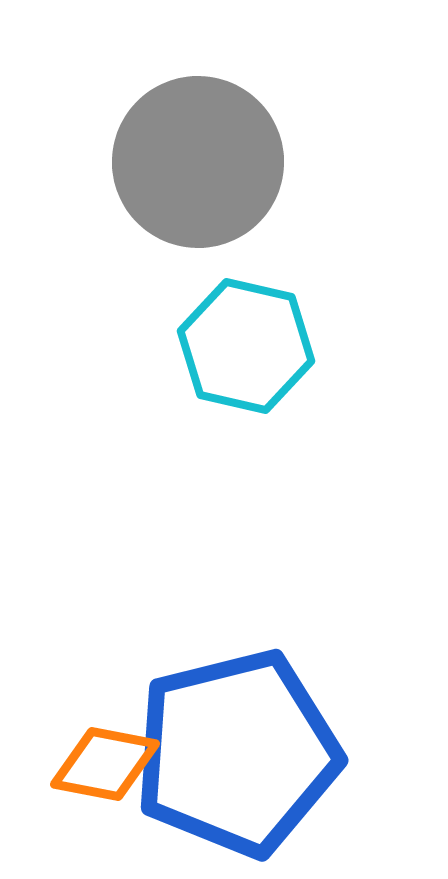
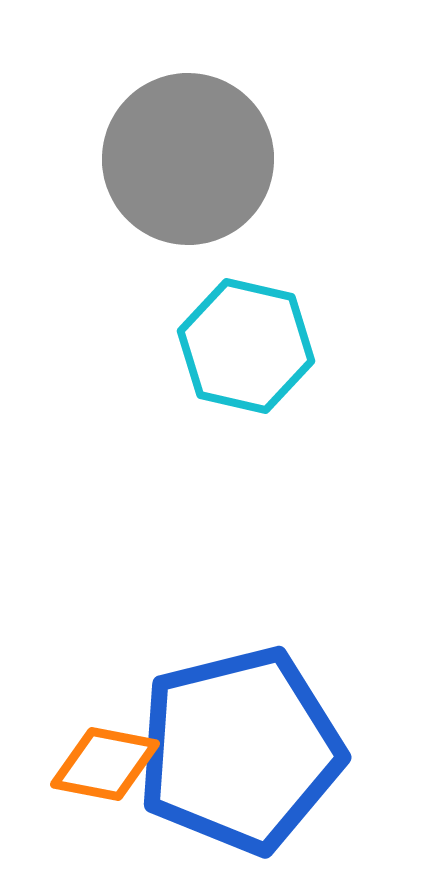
gray circle: moved 10 px left, 3 px up
blue pentagon: moved 3 px right, 3 px up
